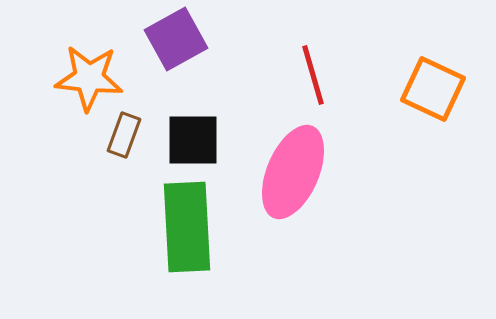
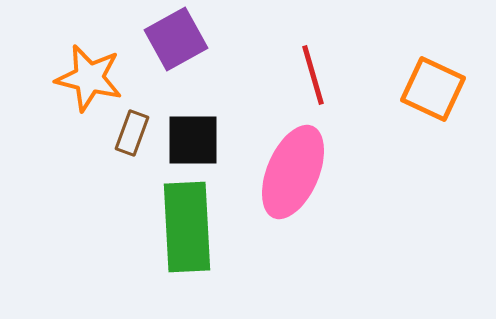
orange star: rotated 8 degrees clockwise
brown rectangle: moved 8 px right, 2 px up
